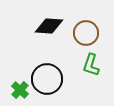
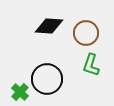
green cross: moved 2 px down
